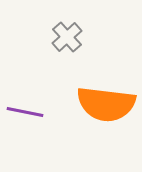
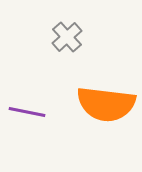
purple line: moved 2 px right
